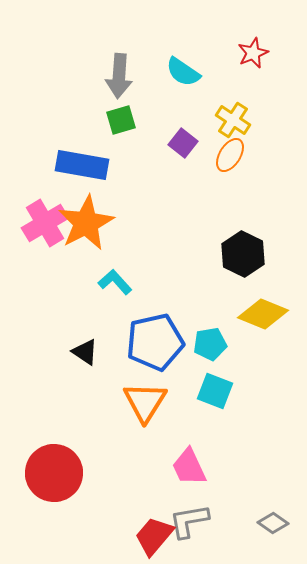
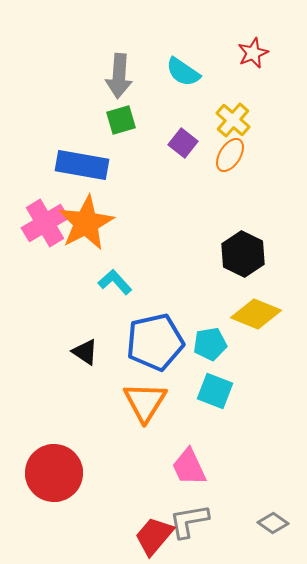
yellow cross: rotated 8 degrees clockwise
yellow diamond: moved 7 px left
